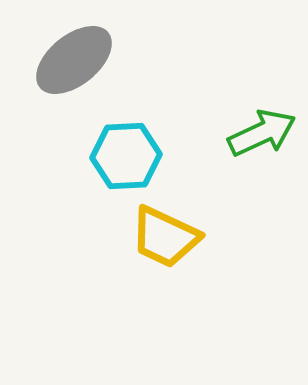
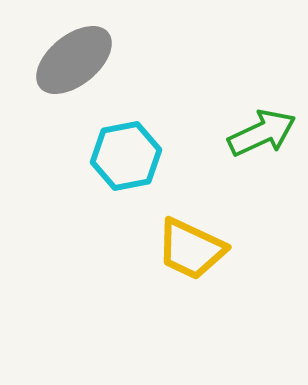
cyan hexagon: rotated 8 degrees counterclockwise
yellow trapezoid: moved 26 px right, 12 px down
